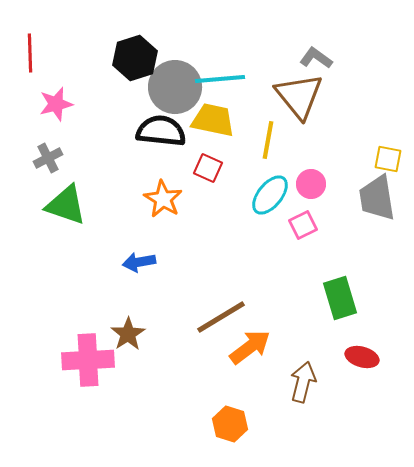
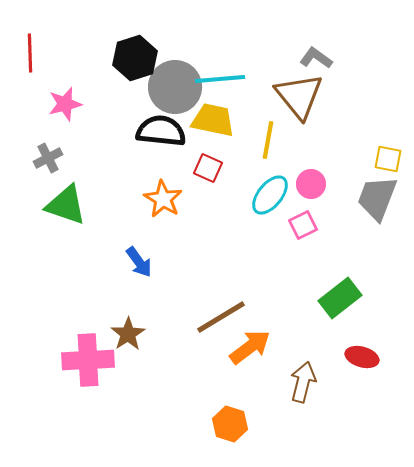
pink star: moved 9 px right
gray trapezoid: rotated 30 degrees clockwise
blue arrow: rotated 116 degrees counterclockwise
green rectangle: rotated 69 degrees clockwise
